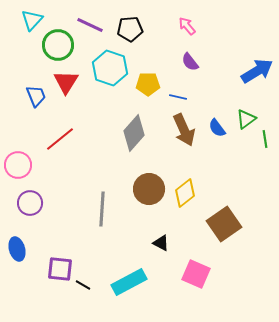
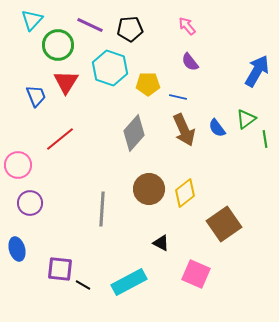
blue arrow: rotated 28 degrees counterclockwise
